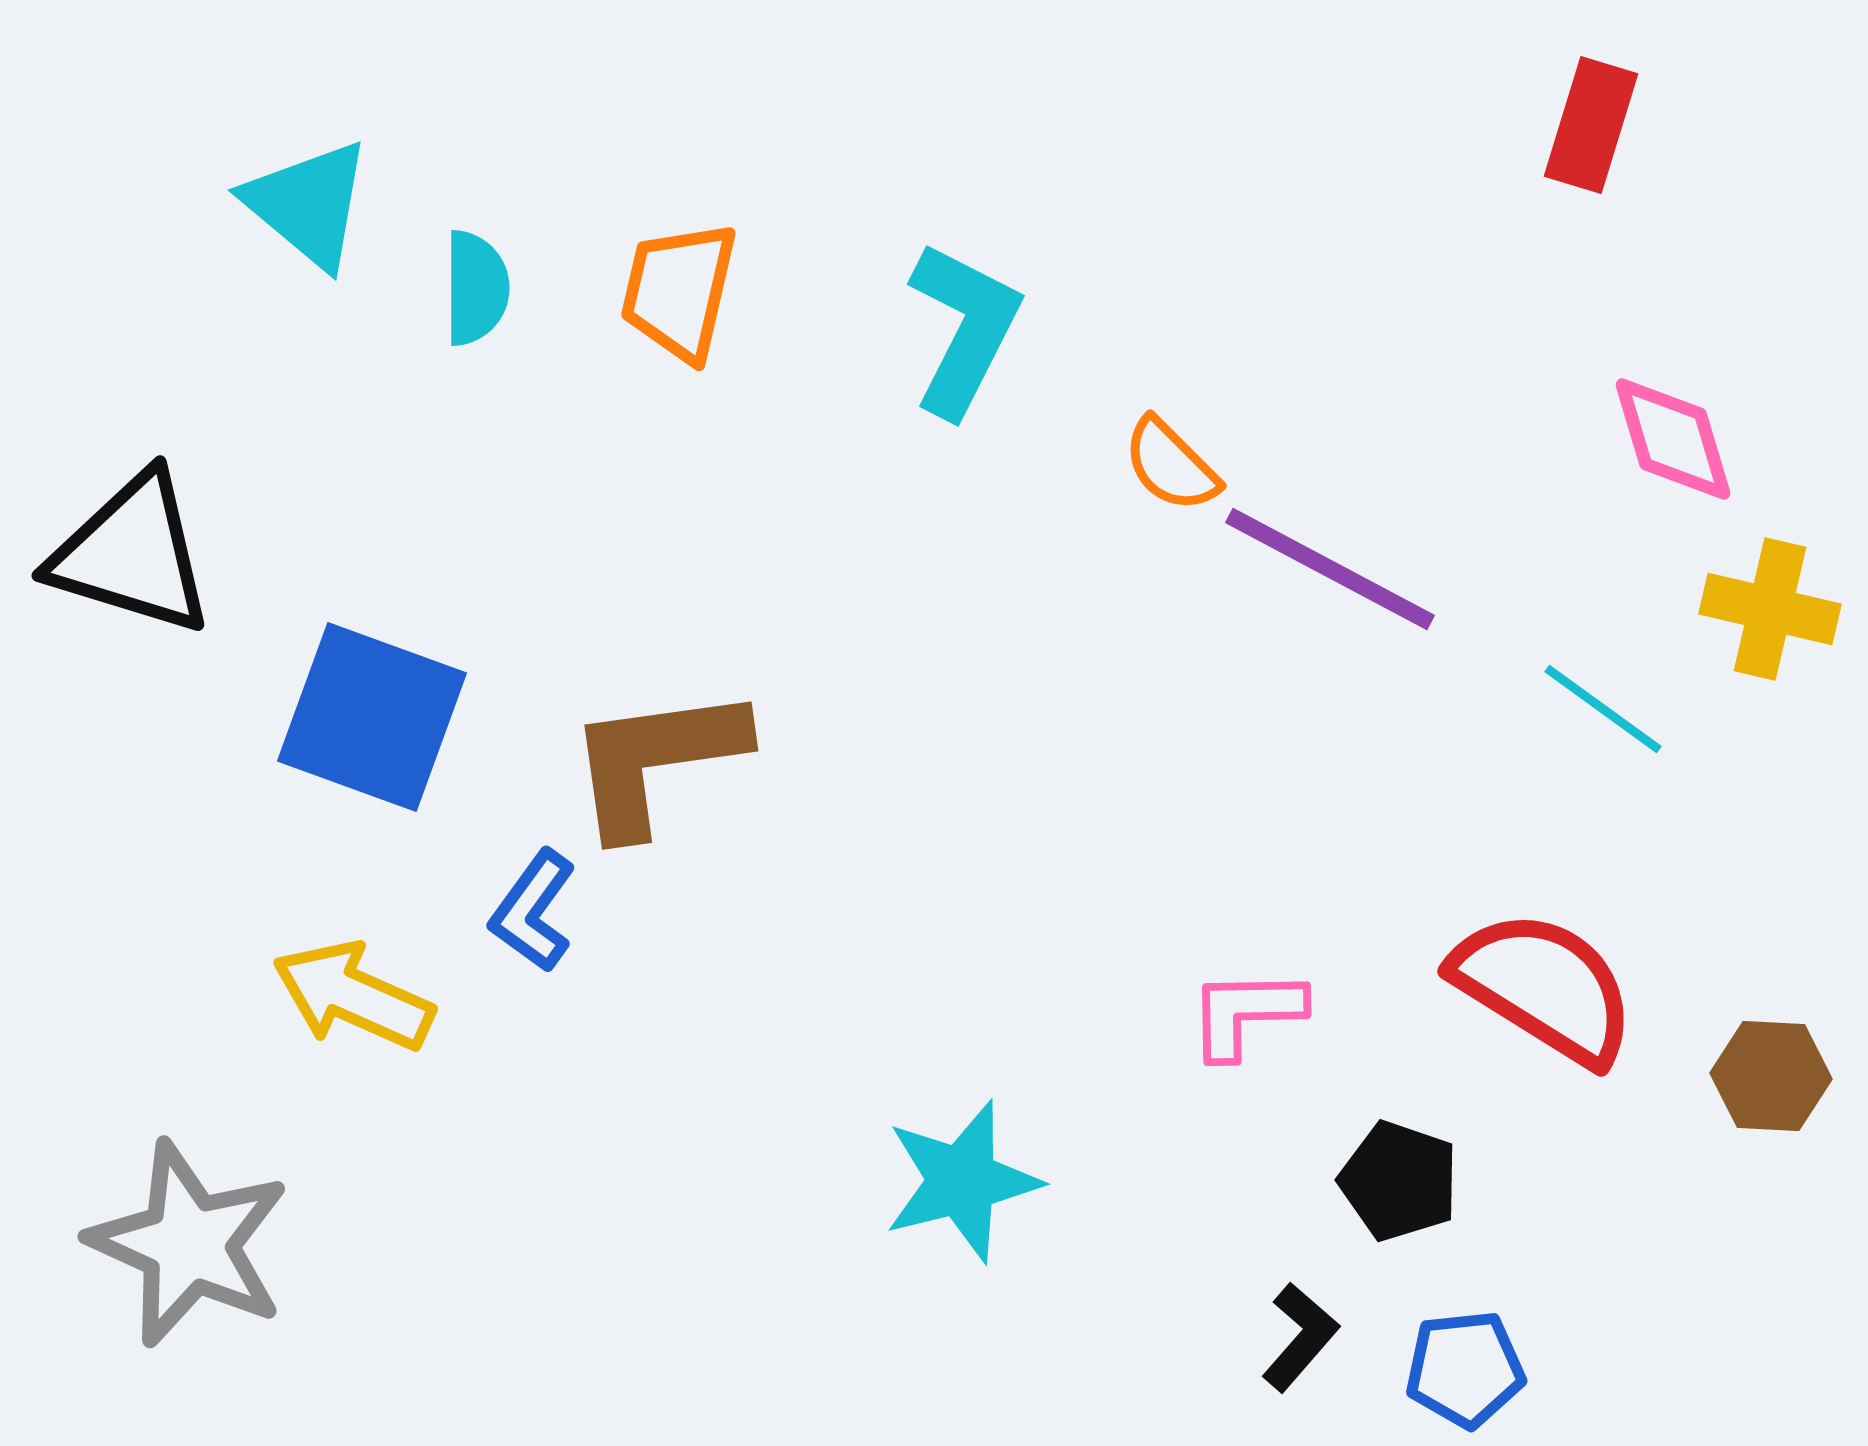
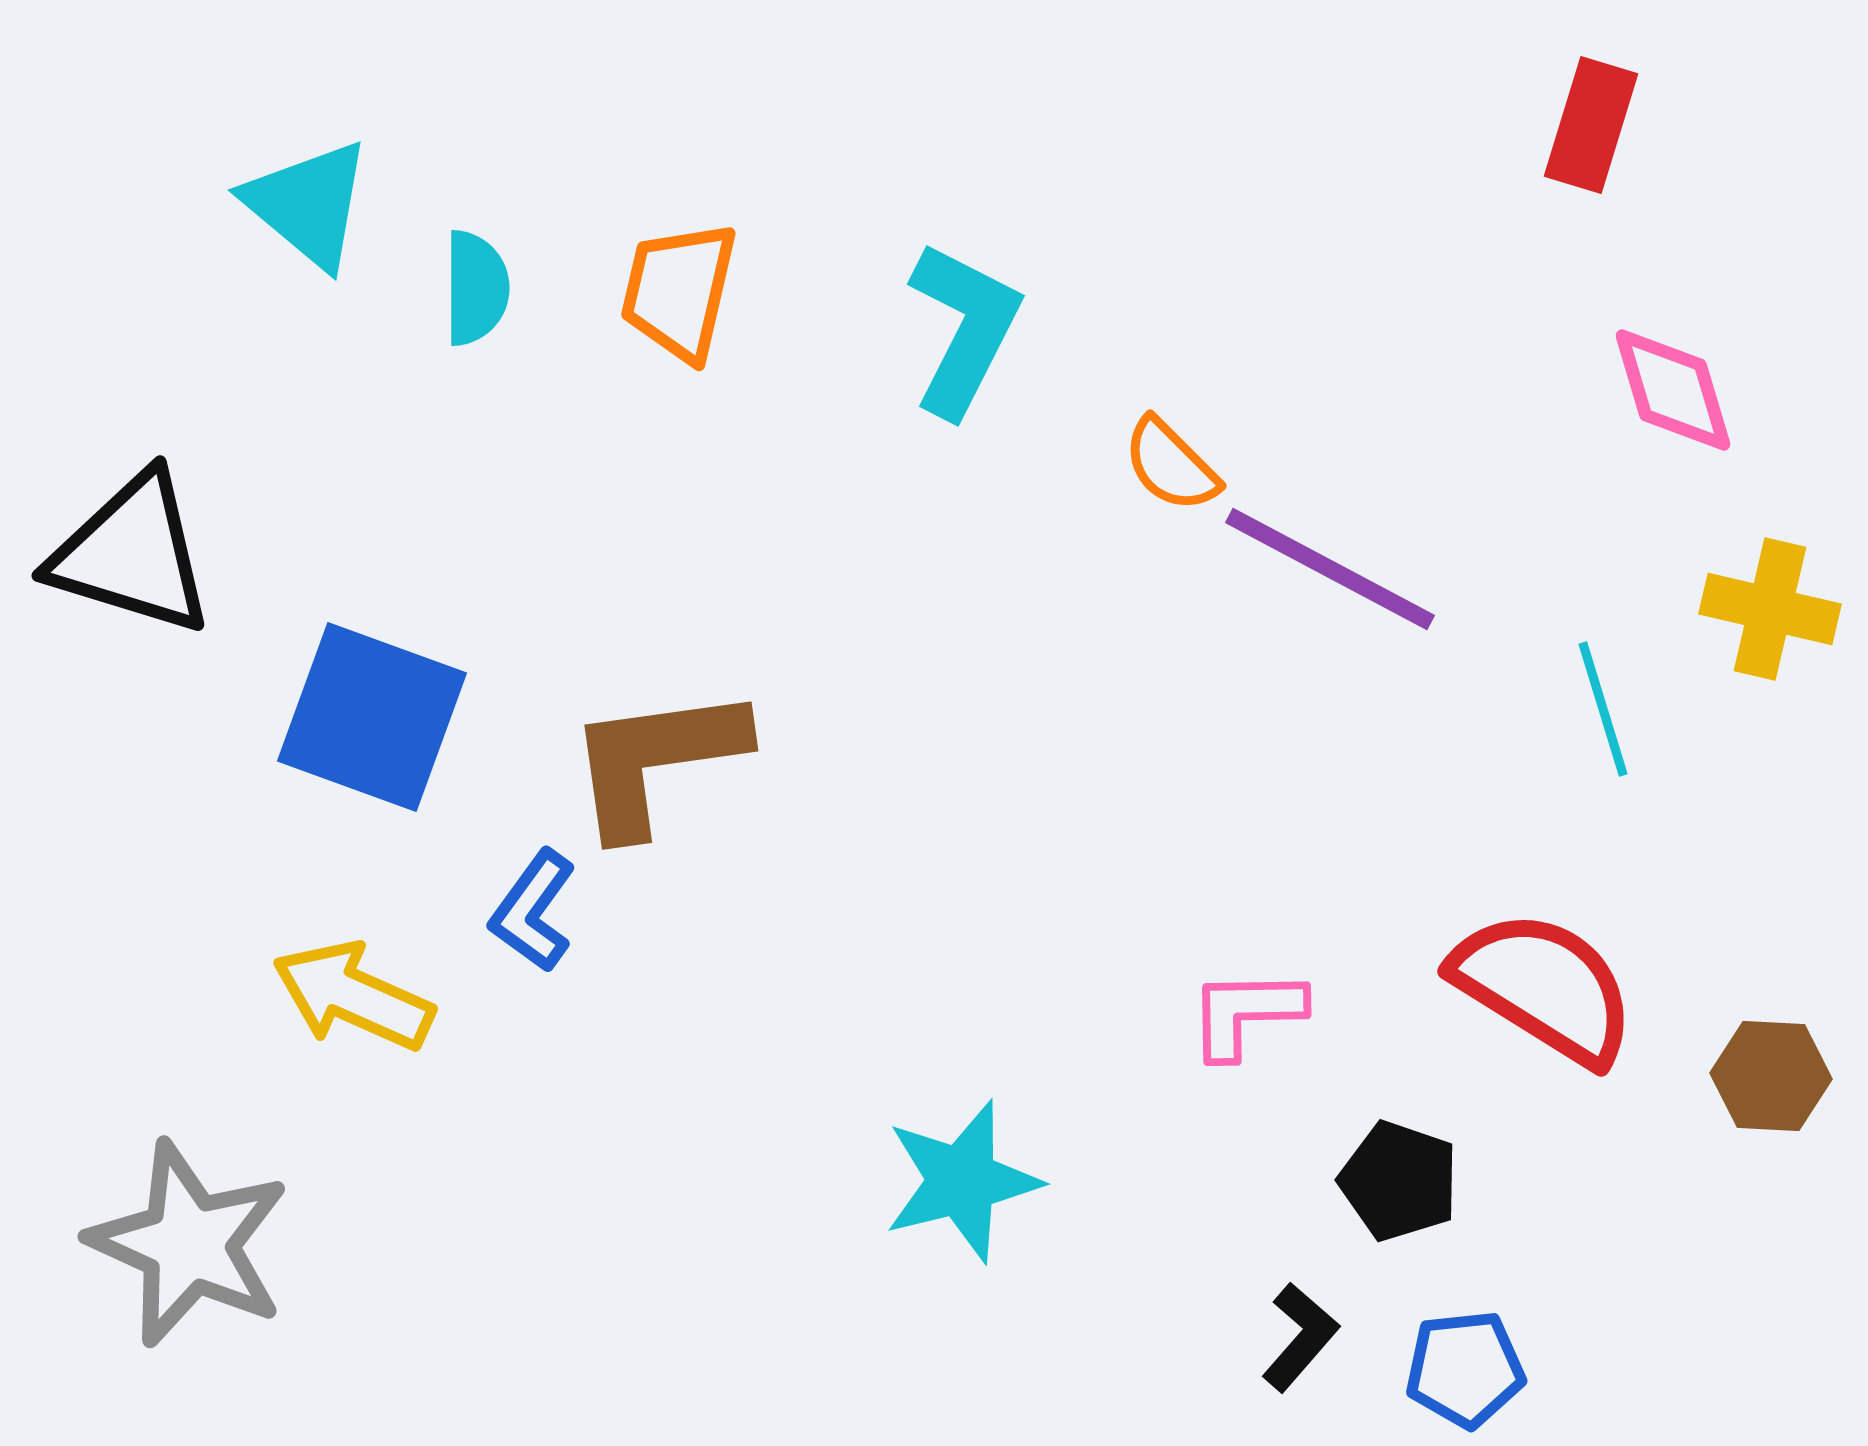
pink diamond: moved 49 px up
cyan line: rotated 37 degrees clockwise
